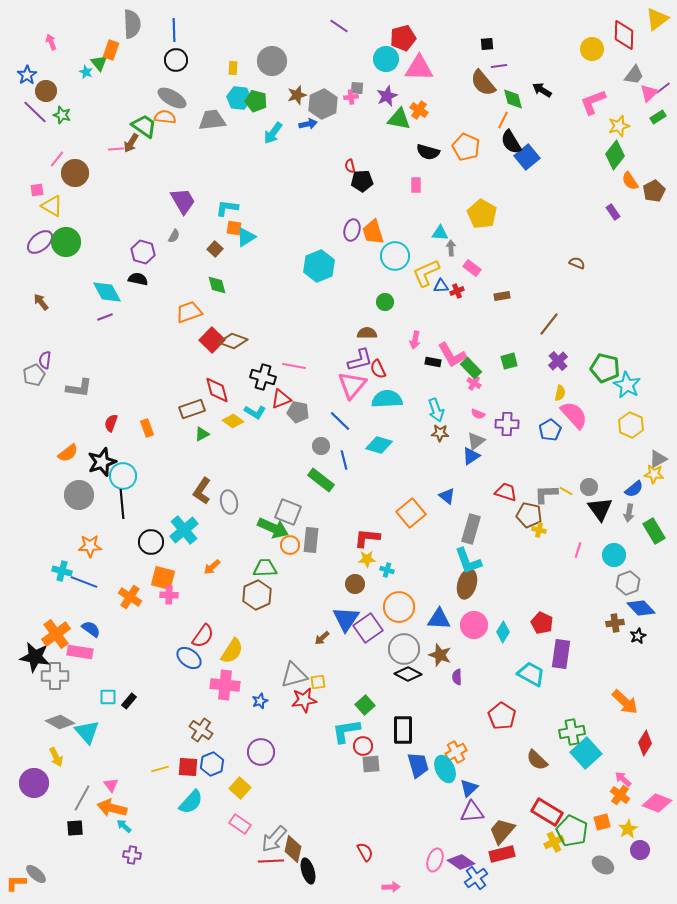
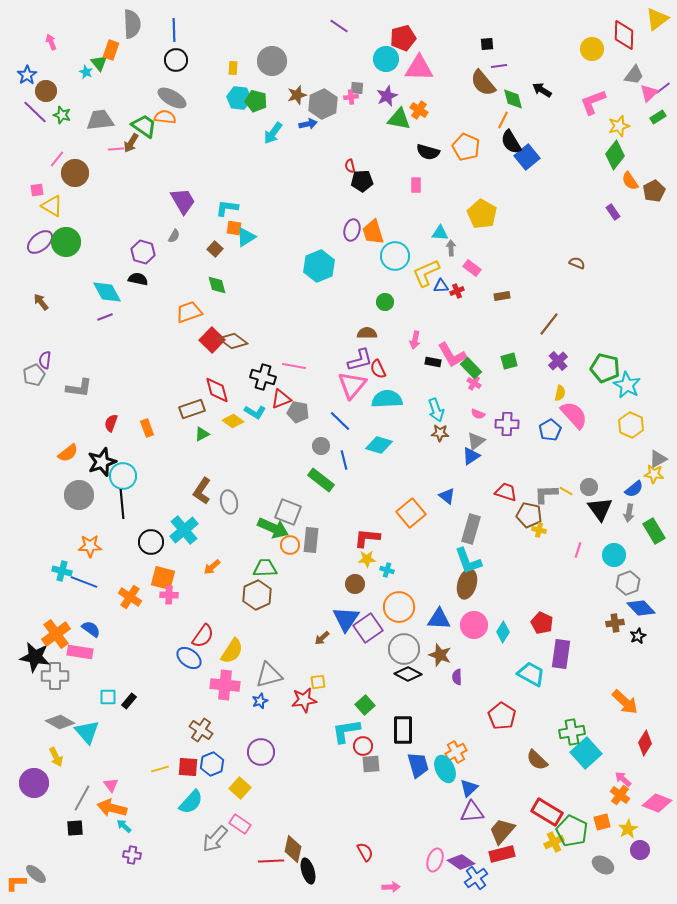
gray trapezoid at (212, 120): moved 112 px left
brown diamond at (233, 341): rotated 16 degrees clockwise
gray triangle at (294, 675): moved 25 px left
gray arrow at (274, 839): moved 59 px left
